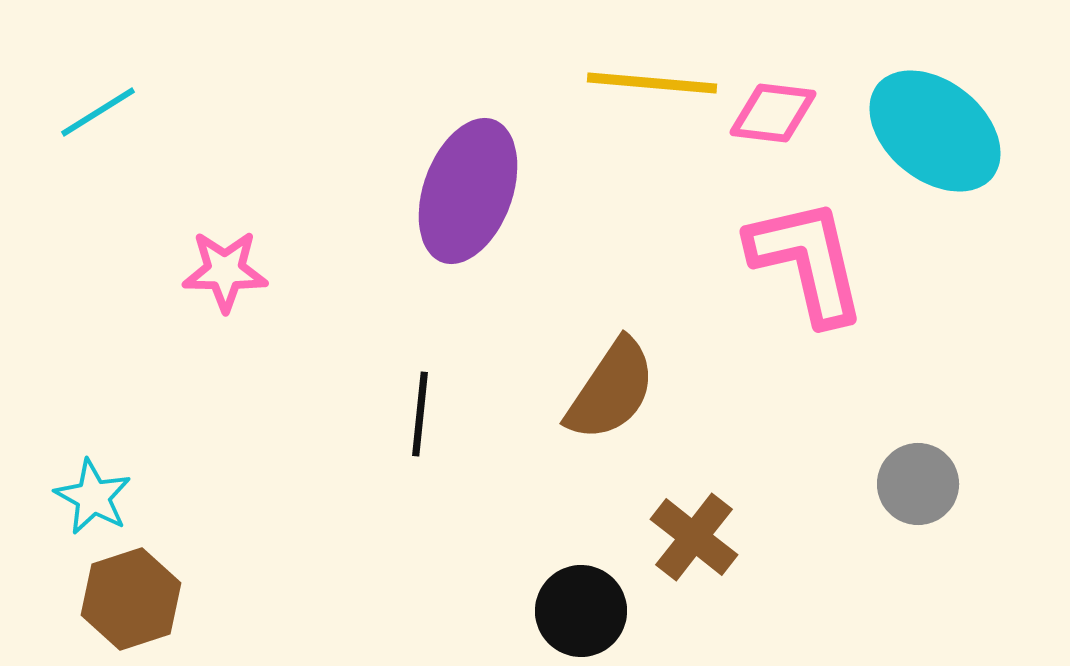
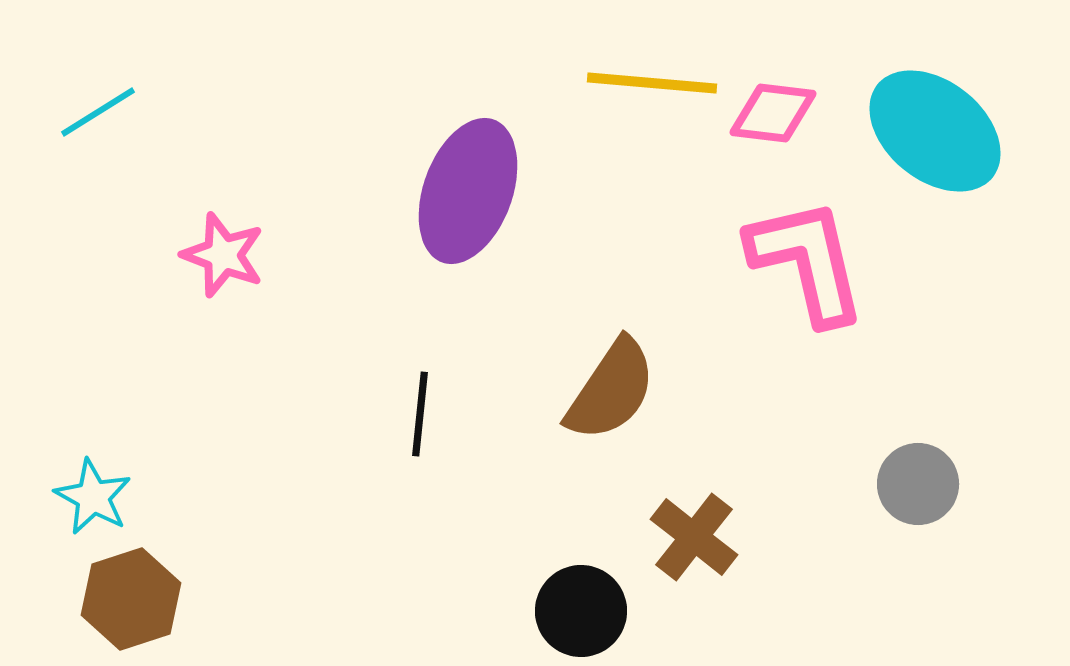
pink star: moved 2 px left, 16 px up; rotated 20 degrees clockwise
